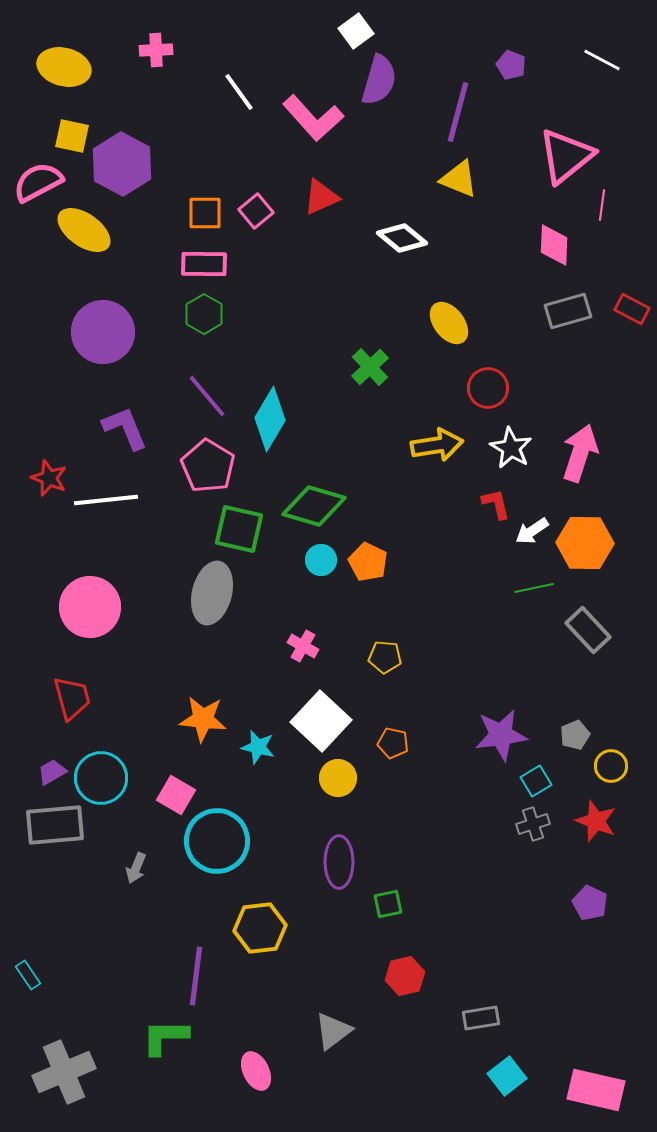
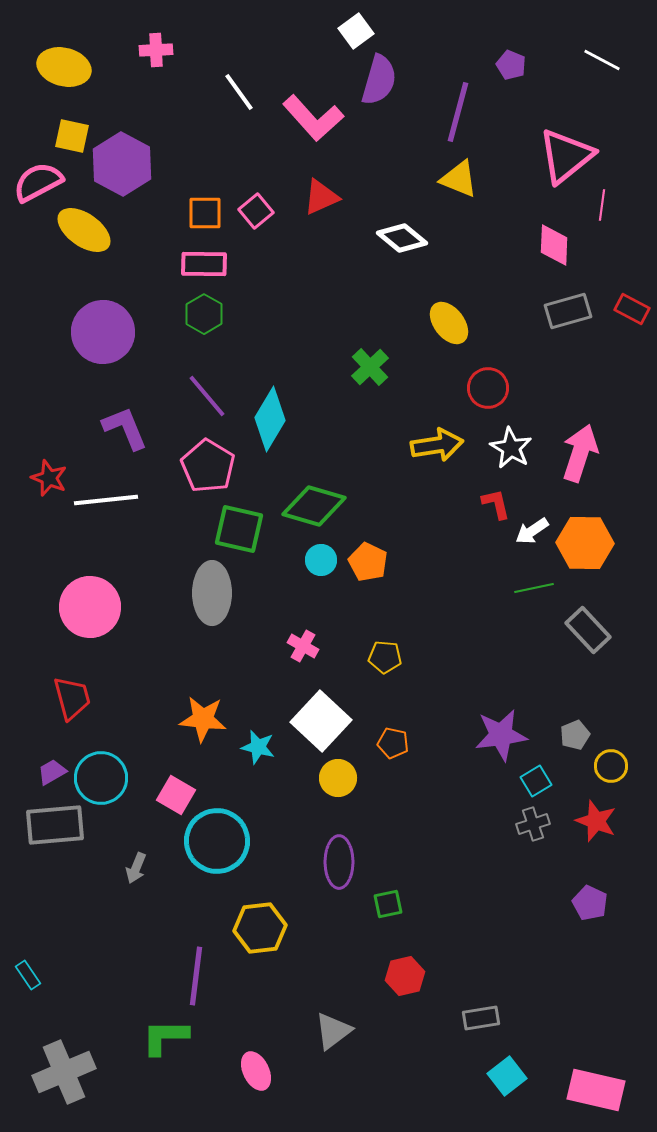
gray ellipse at (212, 593): rotated 14 degrees counterclockwise
